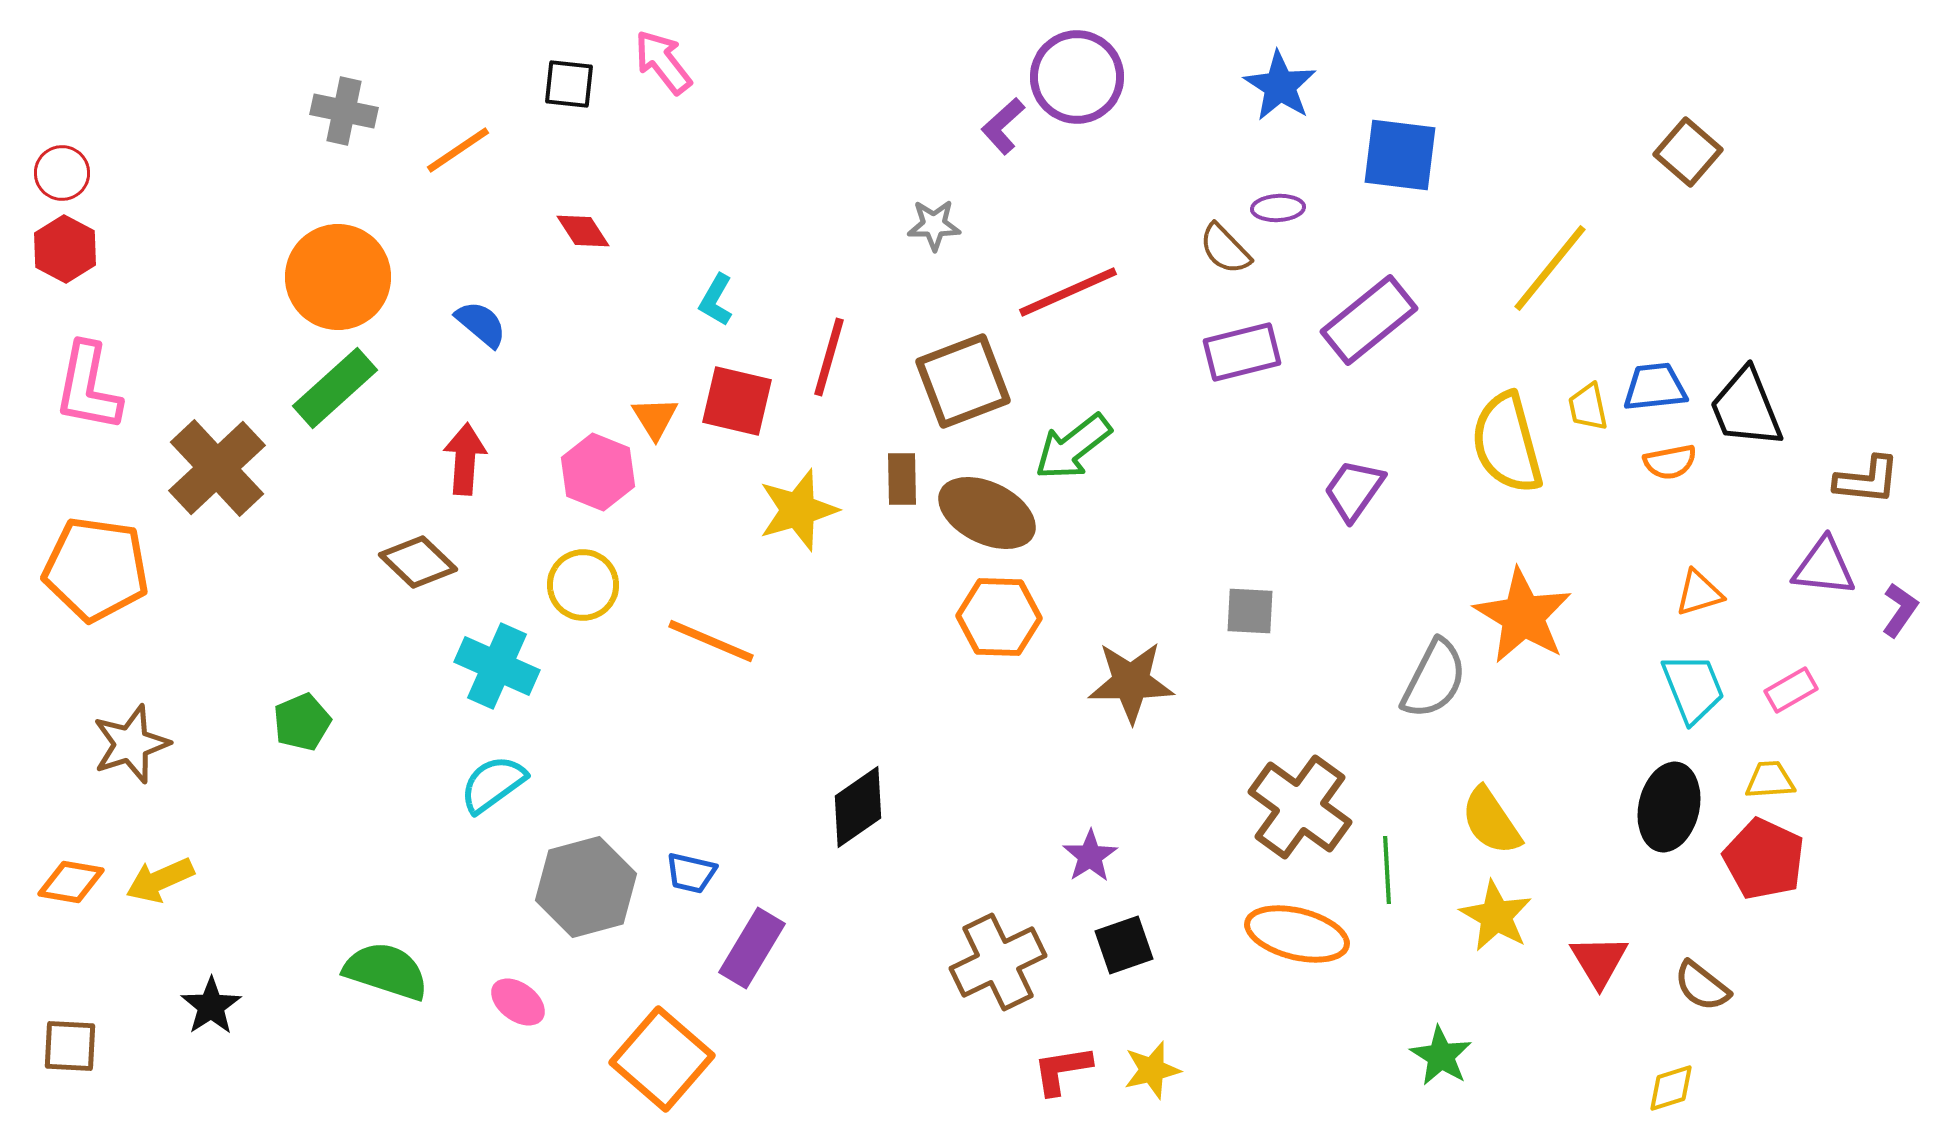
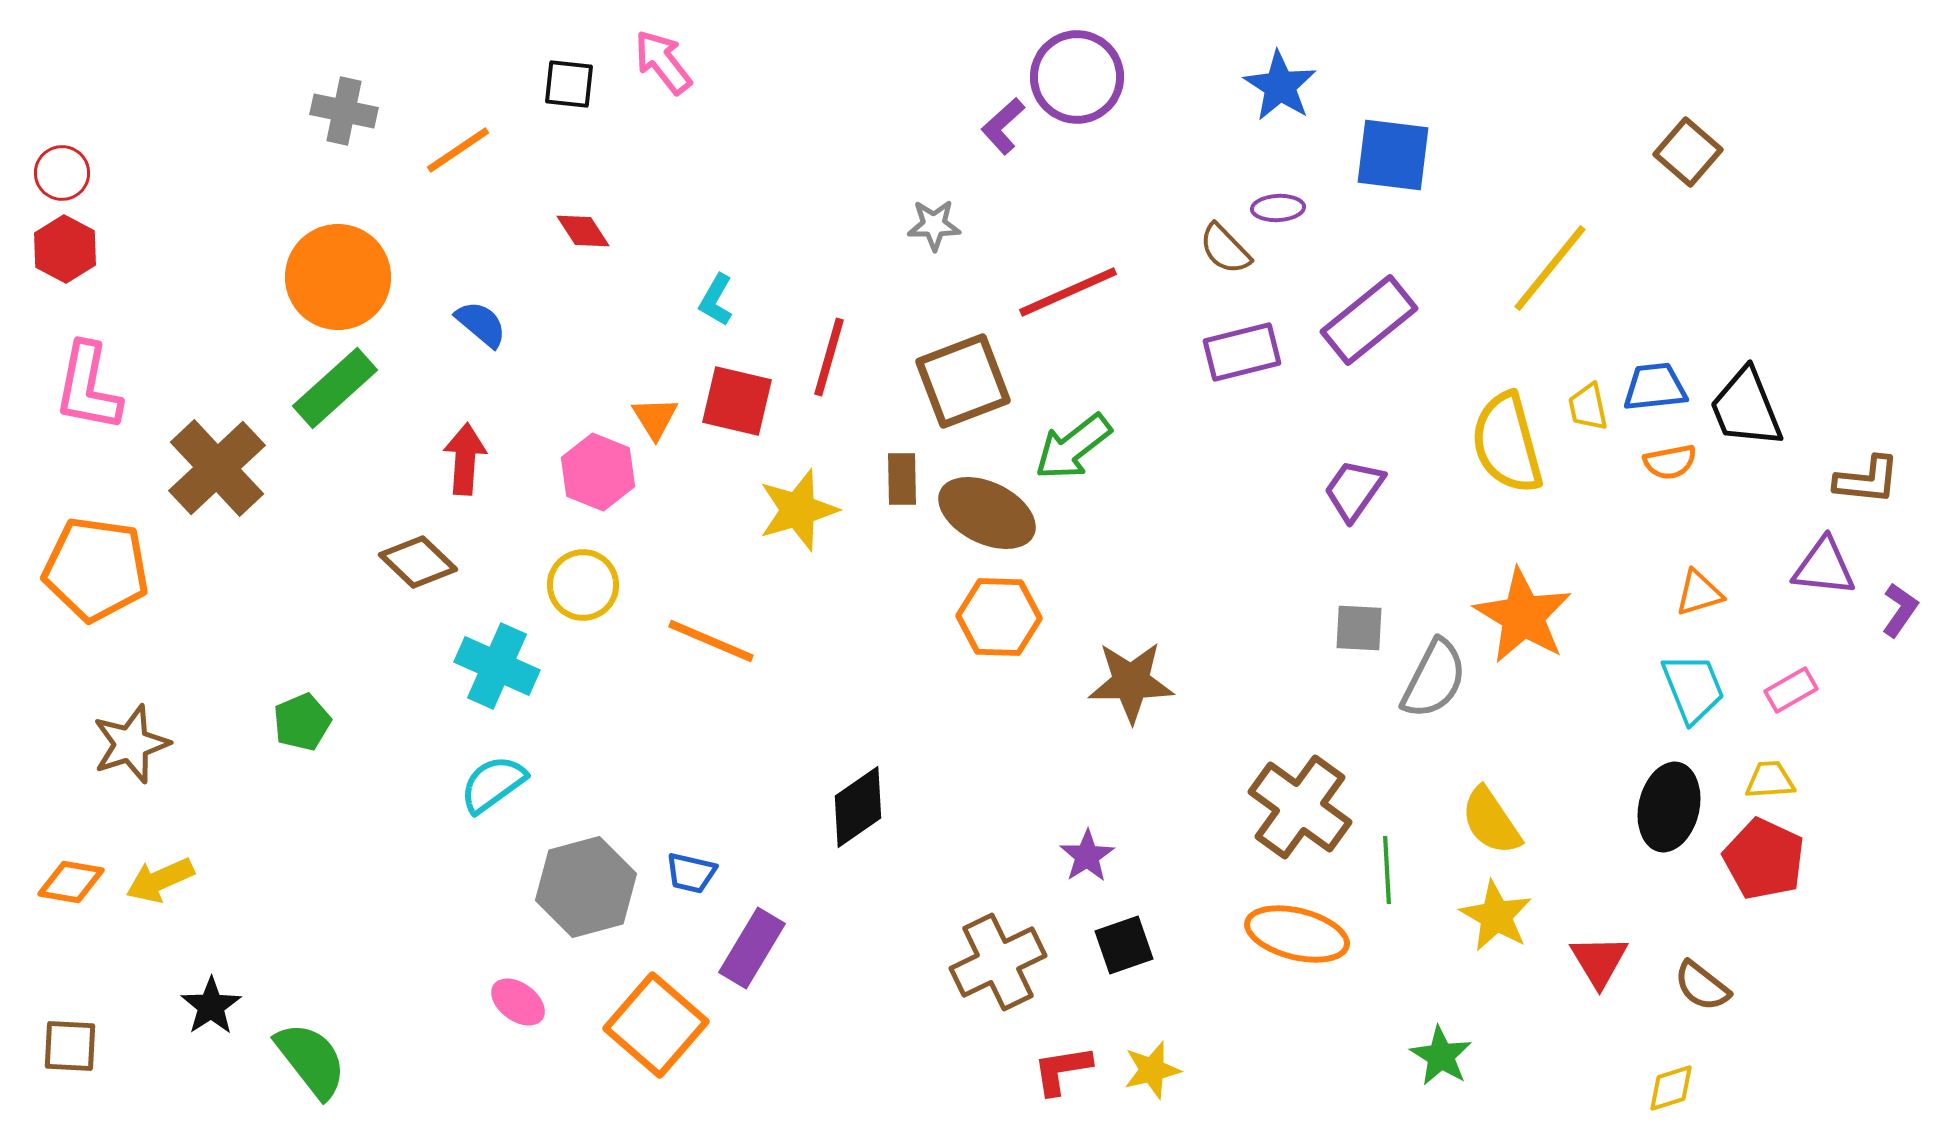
blue square at (1400, 155): moved 7 px left
gray square at (1250, 611): moved 109 px right, 17 px down
purple star at (1090, 856): moved 3 px left
green semicircle at (386, 971): moved 75 px left, 89 px down; rotated 34 degrees clockwise
orange square at (662, 1059): moved 6 px left, 34 px up
